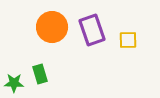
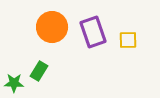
purple rectangle: moved 1 px right, 2 px down
green rectangle: moved 1 px left, 3 px up; rotated 48 degrees clockwise
